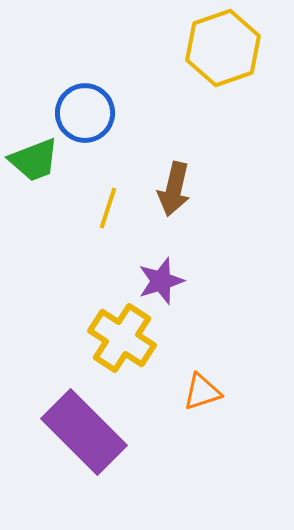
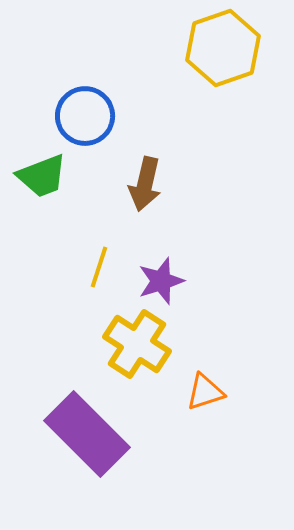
blue circle: moved 3 px down
green trapezoid: moved 8 px right, 16 px down
brown arrow: moved 29 px left, 5 px up
yellow line: moved 9 px left, 59 px down
yellow cross: moved 15 px right, 6 px down
orange triangle: moved 3 px right
purple rectangle: moved 3 px right, 2 px down
